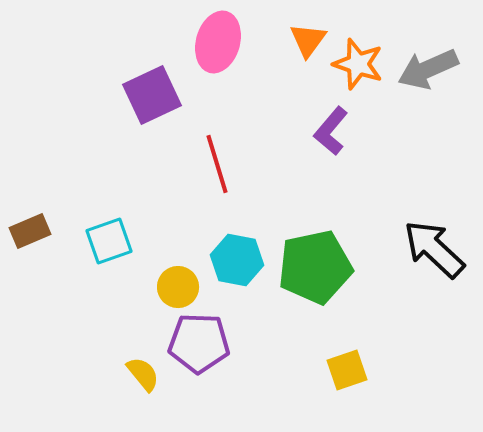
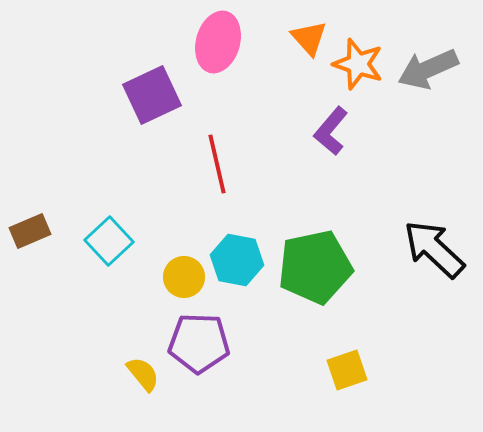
orange triangle: moved 1 px right, 2 px up; rotated 18 degrees counterclockwise
red line: rotated 4 degrees clockwise
cyan square: rotated 24 degrees counterclockwise
yellow circle: moved 6 px right, 10 px up
